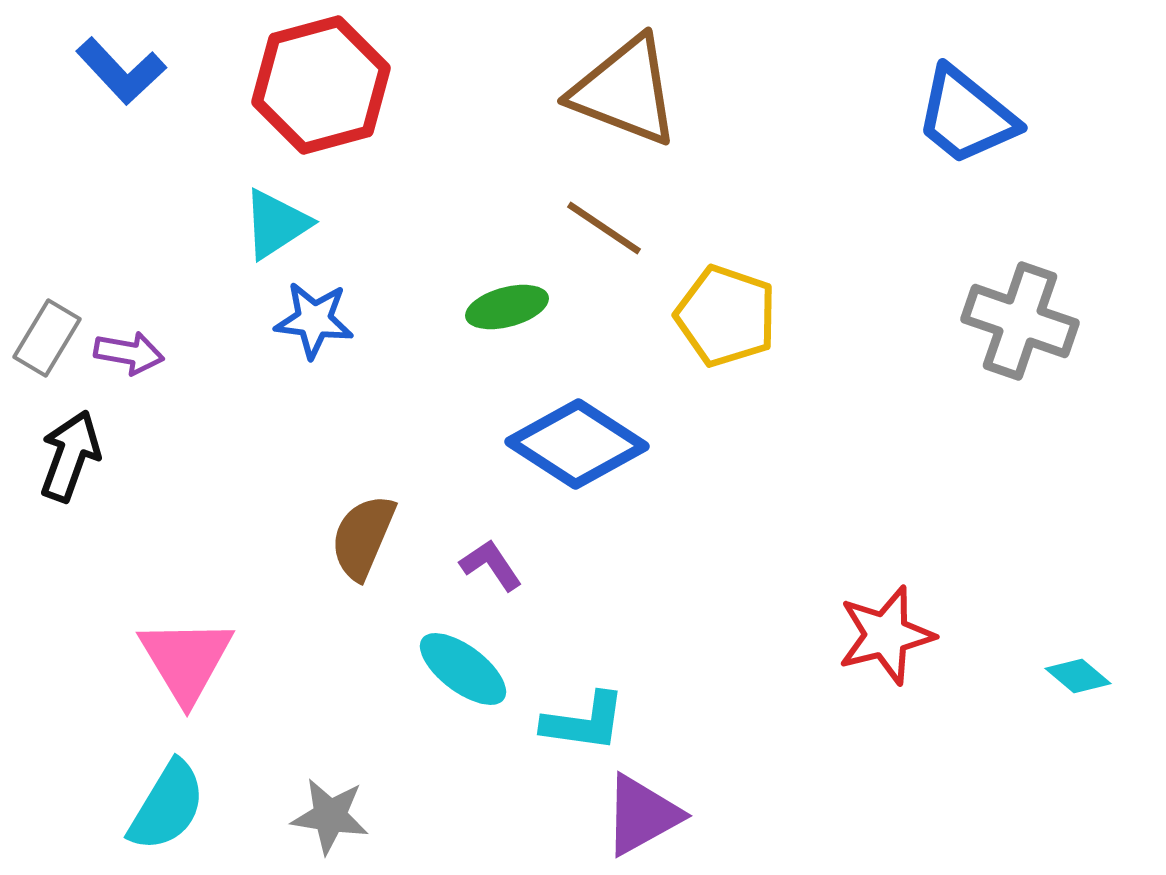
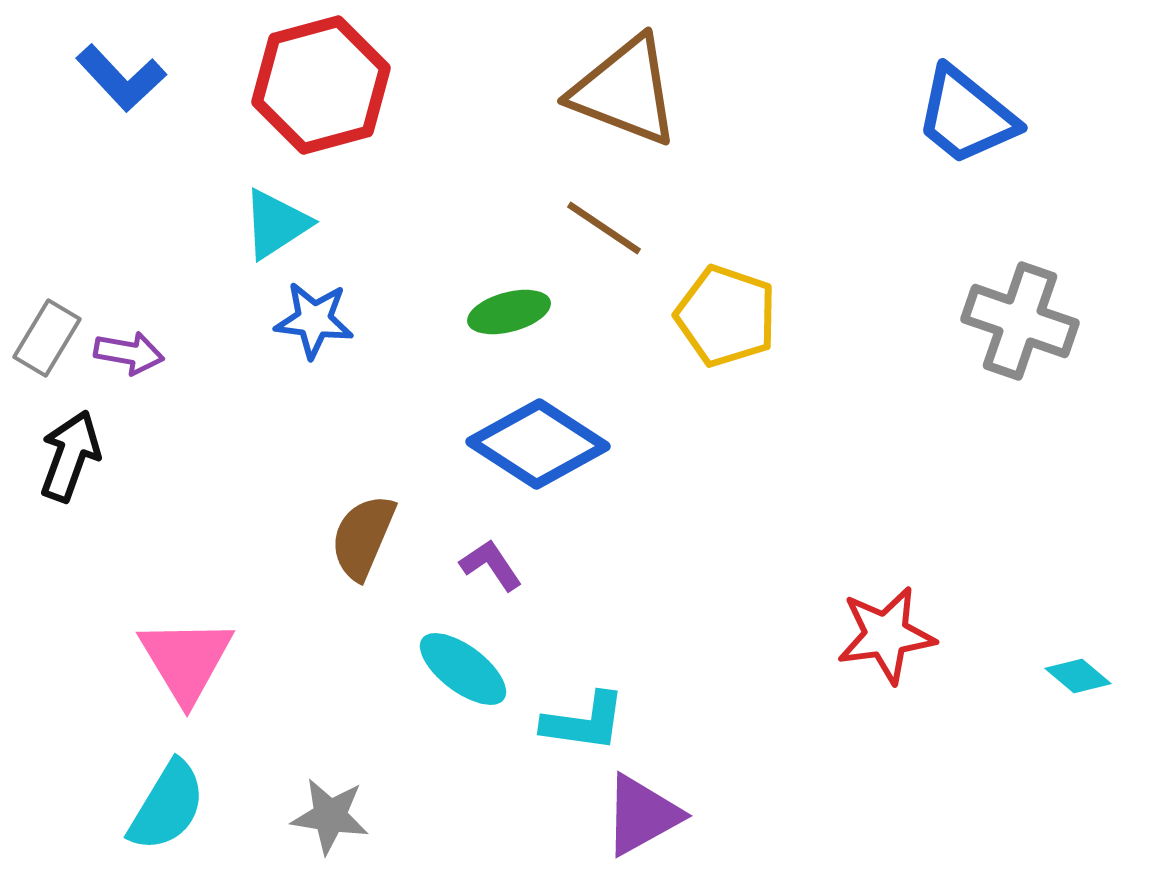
blue L-shape: moved 7 px down
green ellipse: moved 2 px right, 5 px down
blue diamond: moved 39 px left
red star: rotated 6 degrees clockwise
